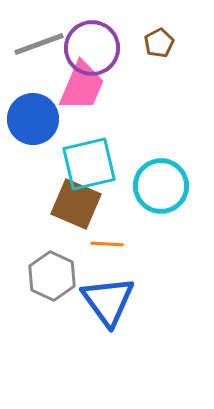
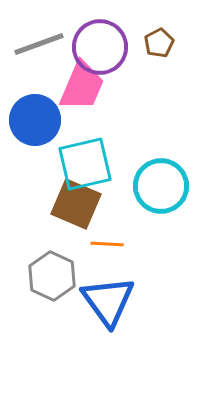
purple circle: moved 8 px right, 1 px up
blue circle: moved 2 px right, 1 px down
cyan square: moved 4 px left
